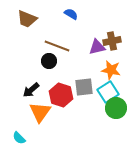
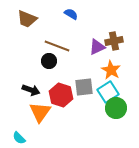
brown cross: moved 2 px right
purple triangle: rotated 12 degrees counterclockwise
orange star: rotated 18 degrees clockwise
black arrow: rotated 120 degrees counterclockwise
